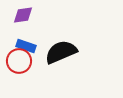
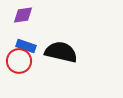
black semicircle: rotated 36 degrees clockwise
